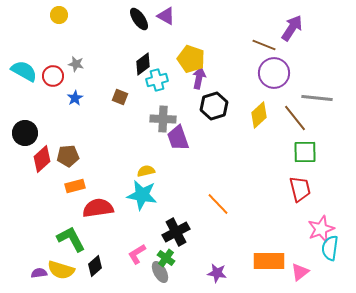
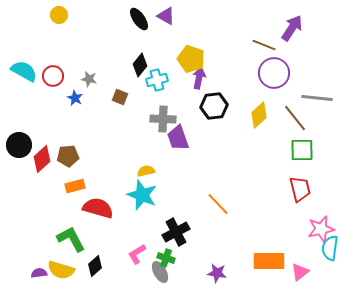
gray star at (76, 64): moved 13 px right, 15 px down
black diamond at (143, 64): moved 3 px left, 1 px down; rotated 15 degrees counterclockwise
blue star at (75, 98): rotated 14 degrees counterclockwise
black hexagon at (214, 106): rotated 12 degrees clockwise
black circle at (25, 133): moved 6 px left, 12 px down
green square at (305, 152): moved 3 px left, 2 px up
cyan star at (142, 195): rotated 12 degrees clockwise
red semicircle at (98, 208): rotated 24 degrees clockwise
pink star at (321, 229): rotated 8 degrees clockwise
green cross at (166, 258): rotated 18 degrees counterclockwise
